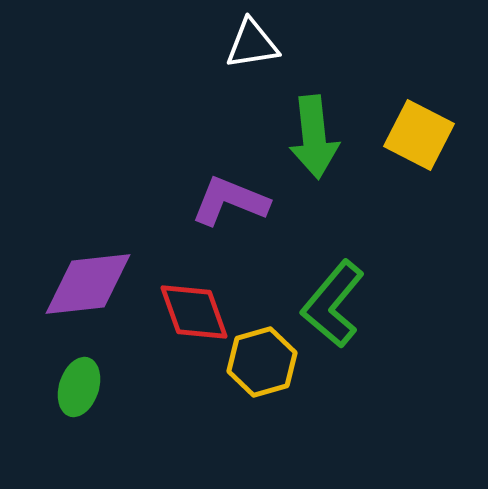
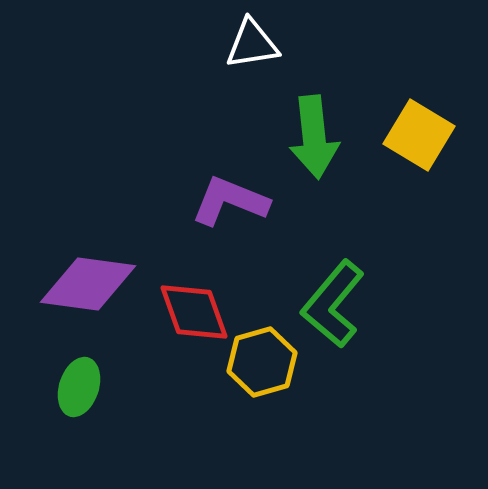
yellow square: rotated 4 degrees clockwise
purple diamond: rotated 14 degrees clockwise
